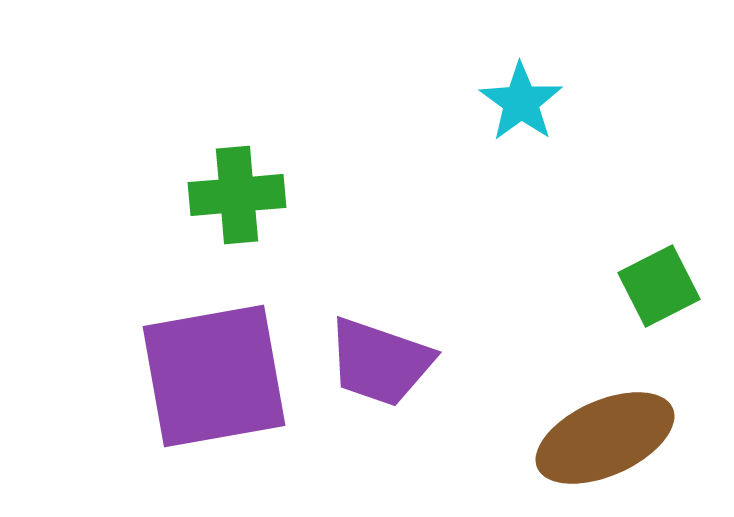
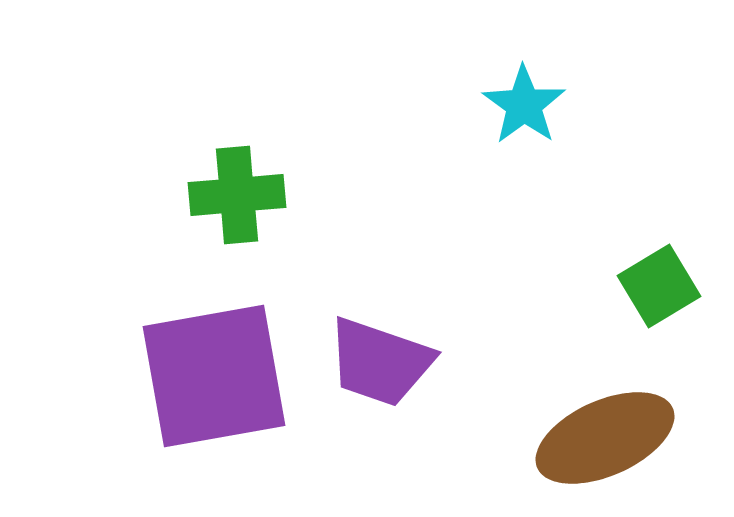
cyan star: moved 3 px right, 3 px down
green square: rotated 4 degrees counterclockwise
